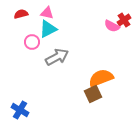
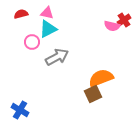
pink semicircle: rotated 14 degrees counterclockwise
